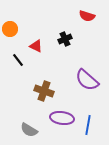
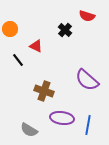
black cross: moved 9 px up; rotated 24 degrees counterclockwise
